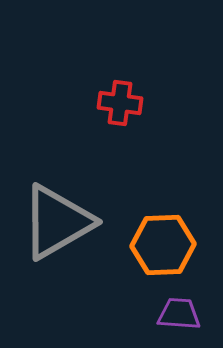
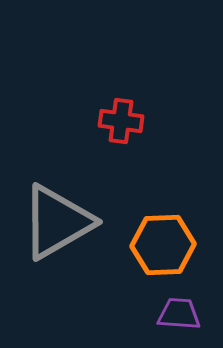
red cross: moved 1 px right, 18 px down
